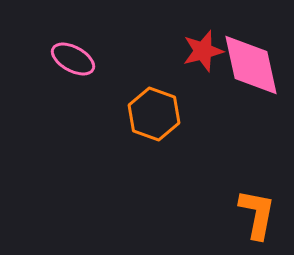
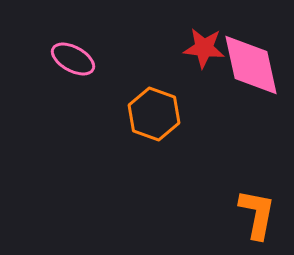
red star: moved 1 px right, 3 px up; rotated 21 degrees clockwise
